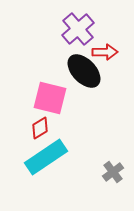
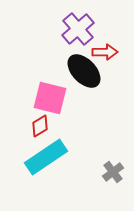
red diamond: moved 2 px up
